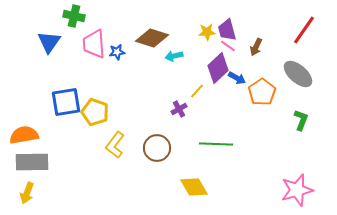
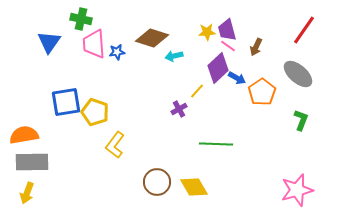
green cross: moved 7 px right, 3 px down
brown circle: moved 34 px down
